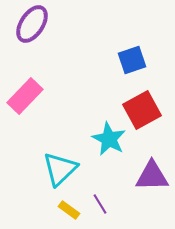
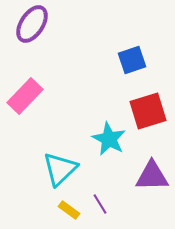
red square: moved 6 px right, 1 px down; rotated 12 degrees clockwise
